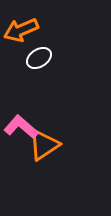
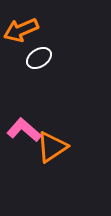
pink L-shape: moved 3 px right, 3 px down
orange triangle: moved 8 px right, 2 px down
